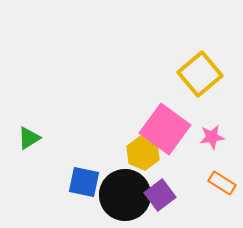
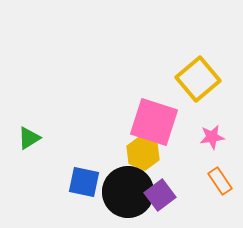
yellow square: moved 2 px left, 5 px down
pink square: moved 11 px left, 7 px up; rotated 18 degrees counterclockwise
orange rectangle: moved 2 px left, 2 px up; rotated 24 degrees clockwise
black circle: moved 3 px right, 3 px up
